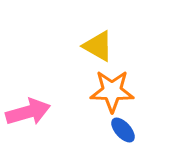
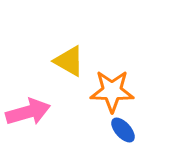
yellow triangle: moved 29 px left, 15 px down
